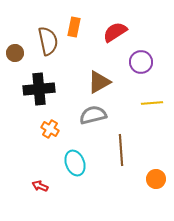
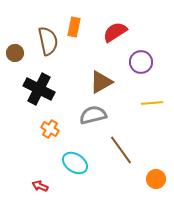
brown triangle: moved 2 px right
black cross: rotated 32 degrees clockwise
brown line: rotated 32 degrees counterclockwise
cyan ellipse: rotated 35 degrees counterclockwise
